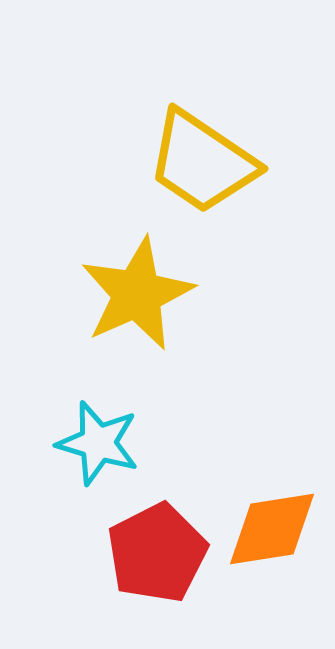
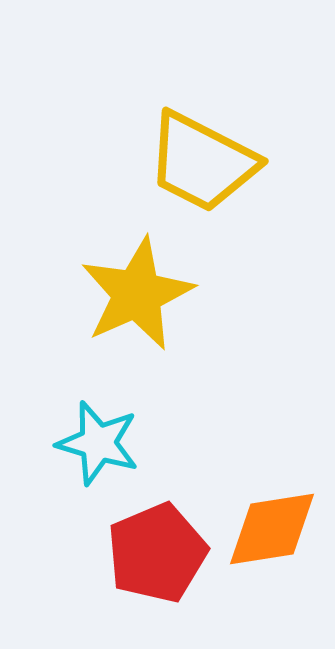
yellow trapezoid: rotated 7 degrees counterclockwise
red pentagon: rotated 4 degrees clockwise
